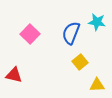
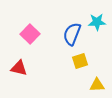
cyan star: rotated 12 degrees counterclockwise
blue semicircle: moved 1 px right, 1 px down
yellow square: moved 1 px up; rotated 21 degrees clockwise
red triangle: moved 5 px right, 7 px up
